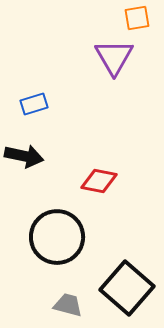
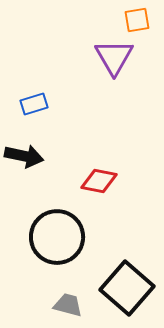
orange square: moved 2 px down
